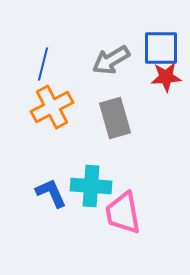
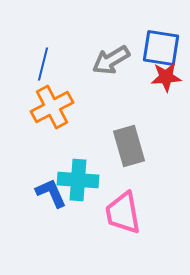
blue square: rotated 9 degrees clockwise
gray rectangle: moved 14 px right, 28 px down
cyan cross: moved 13 px left, 6 px up
